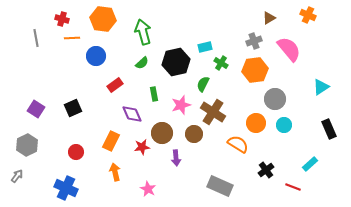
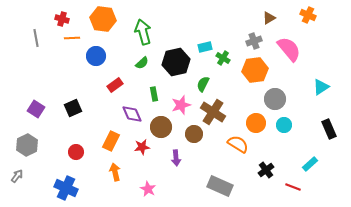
green cross at (221, 63): moved 2 px right, 5 px up
brown circle at (162, 133): moved 1 px left, 6 px up
